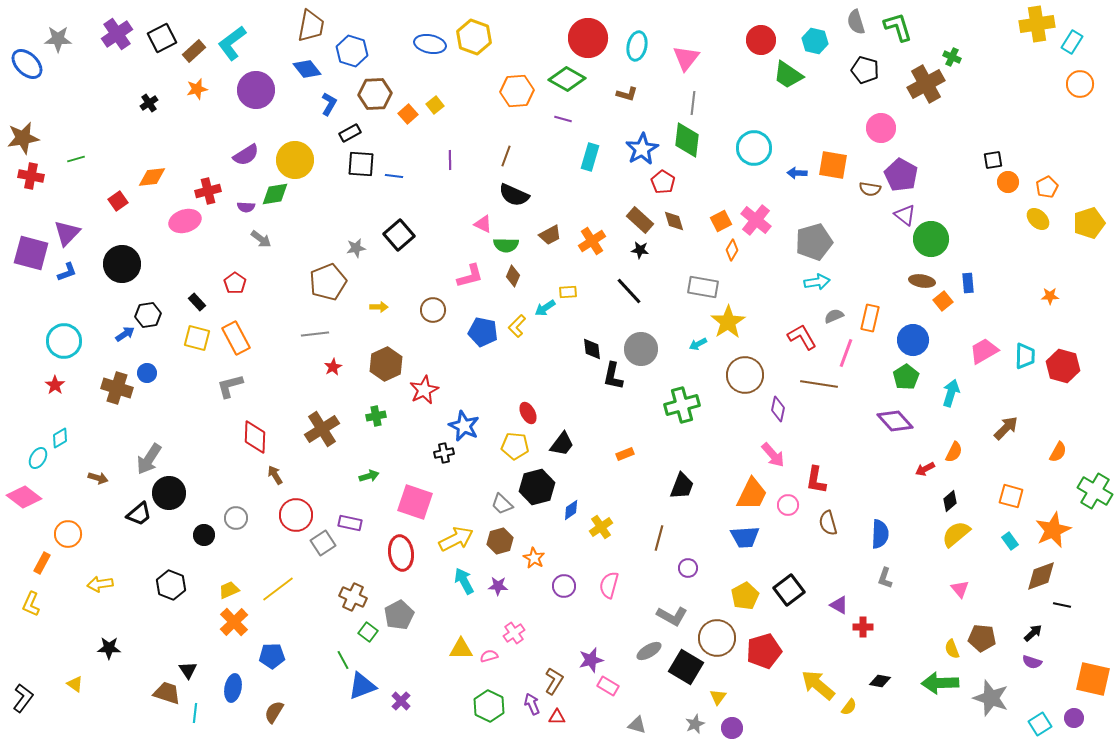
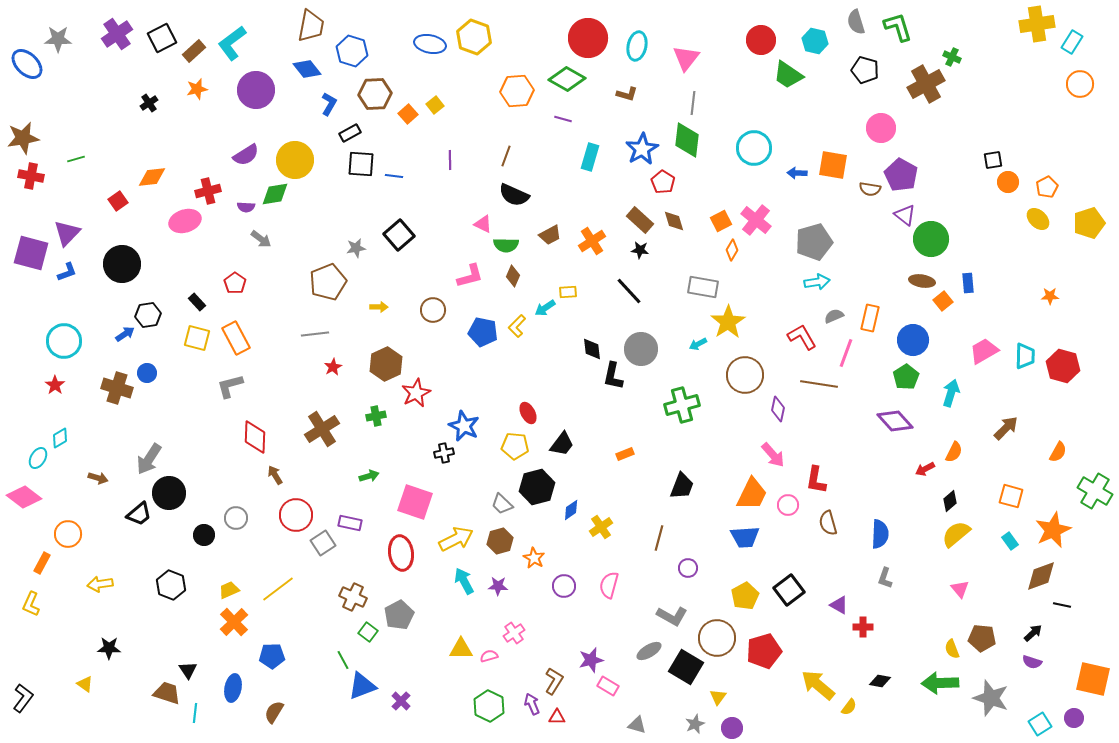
red star at (424, 390): moved 8 px left, 3 px down
yellow triangle at (75, 684): moved 10 px right
